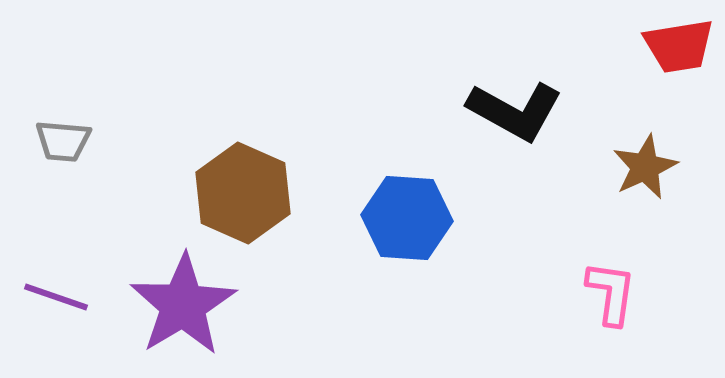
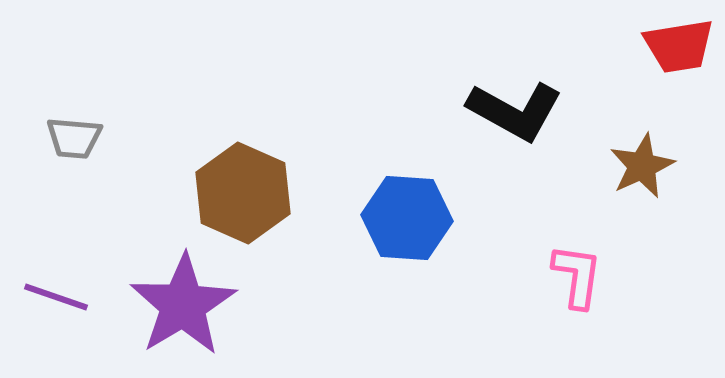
gray trapezoid: moved 11 px right, 3 px up
brown star: moved 3 px left, 1 px up
pink L-shape: moved 34 px left, 17 px up
